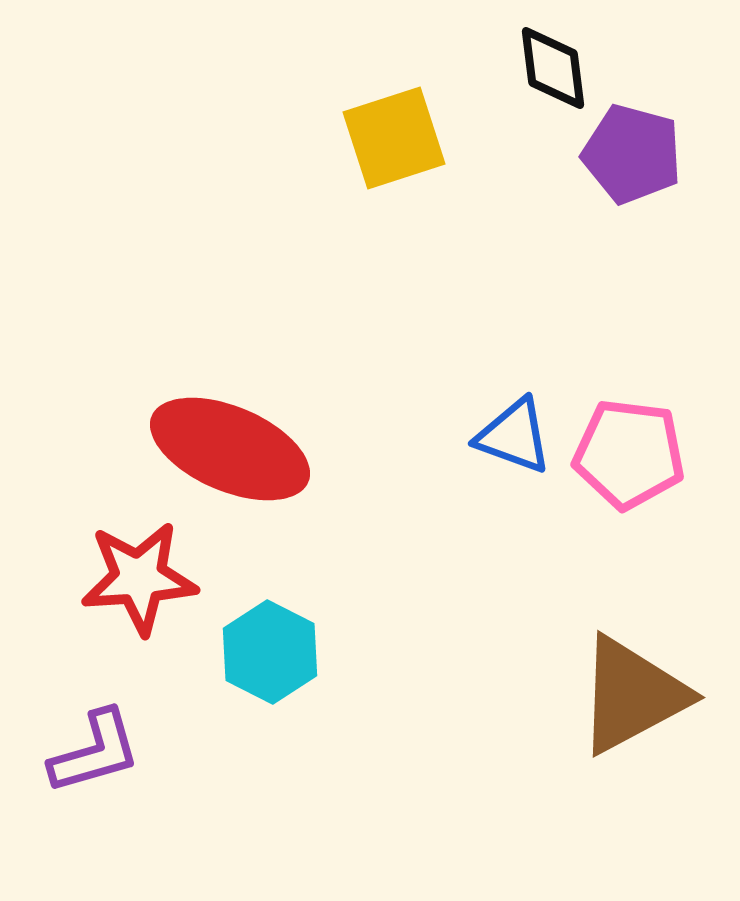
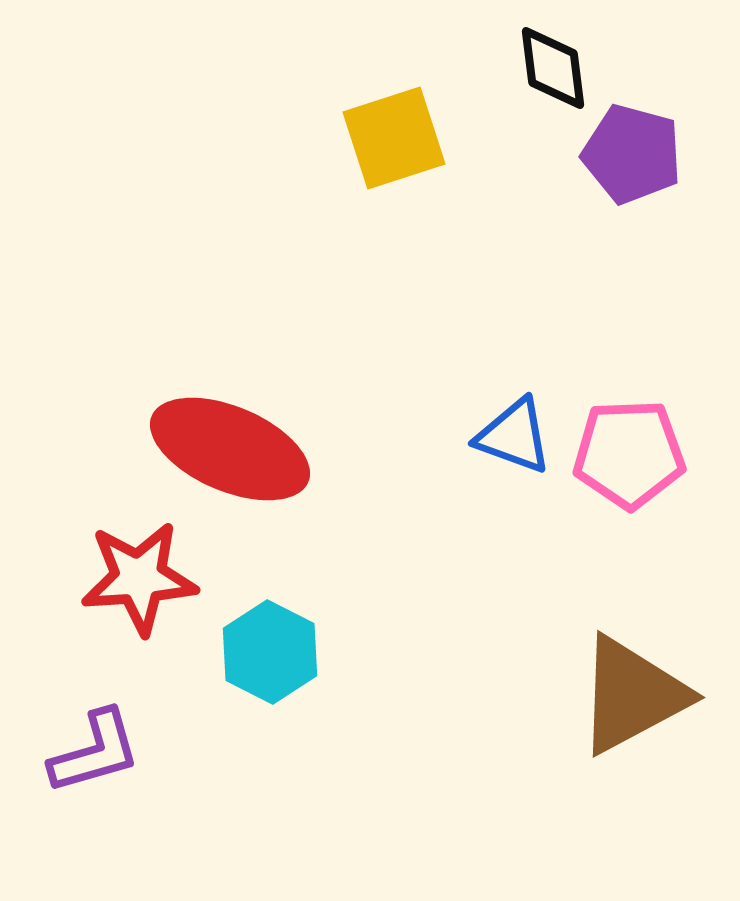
pink pentagon: rotated 9 degrees counterclockwise
